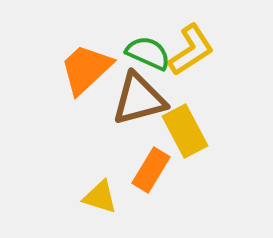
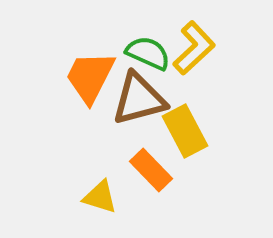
yellow L-shape: moved 3 px right, 2 px up; rotated 10 degrees counterclockwise
orange trapezoid: moved 4 px right, 8 px down; rotated 20 degrees counterclockwise
orange rectangle: rotated 75 degrees counterclockwise
